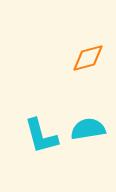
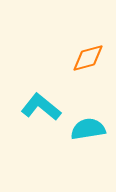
cyan L-shape: moved 29 px up; rotated 144 degrees clockwise
